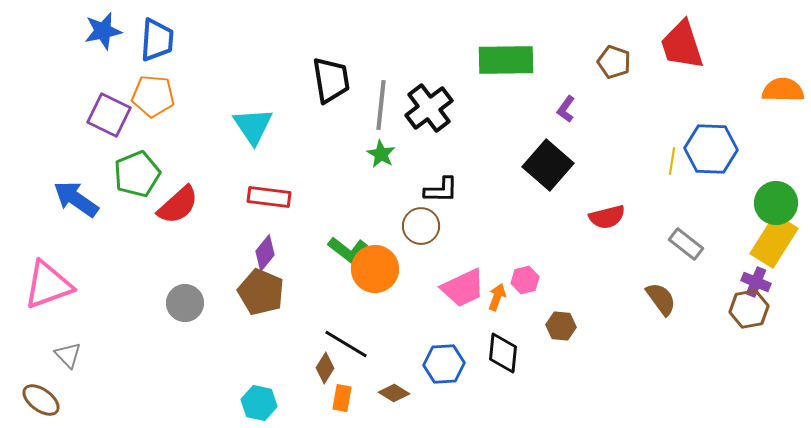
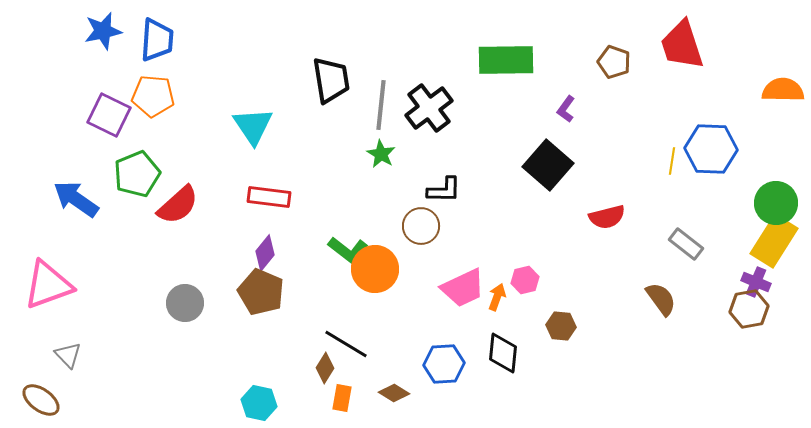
black L-shape at (441, 190): moved 3 px right
